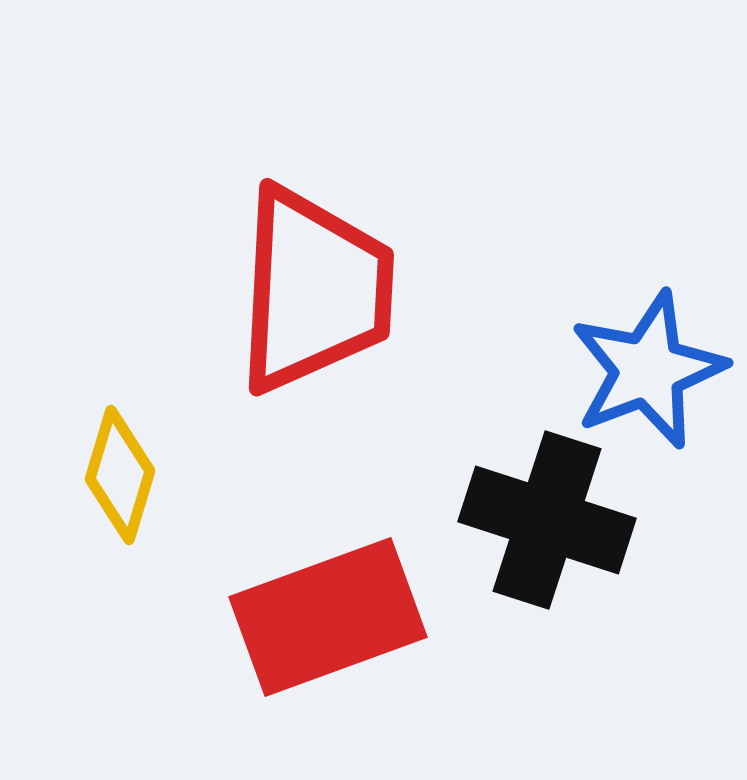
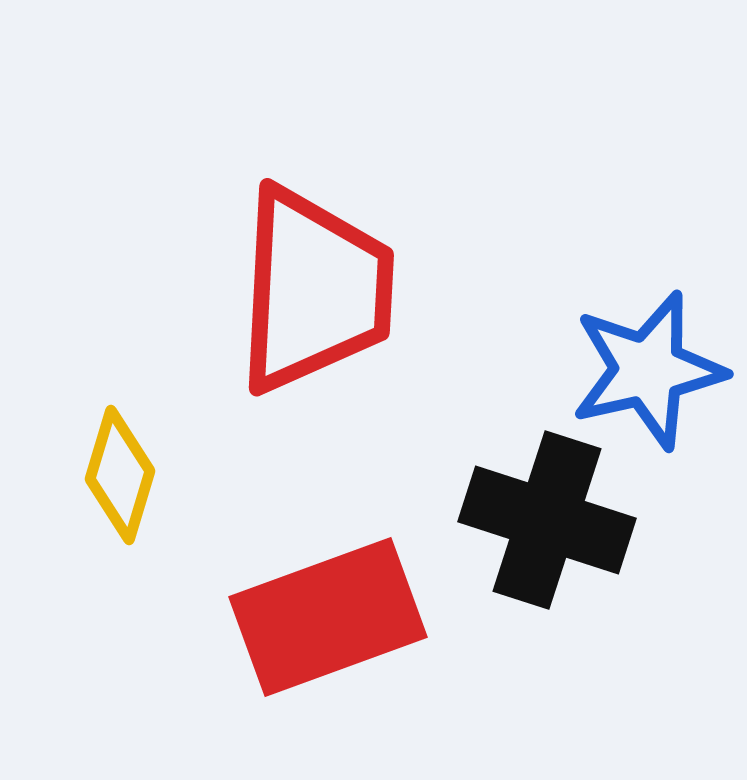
blue star: rotated 8 degrees clockwise
